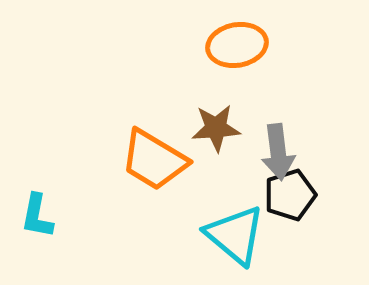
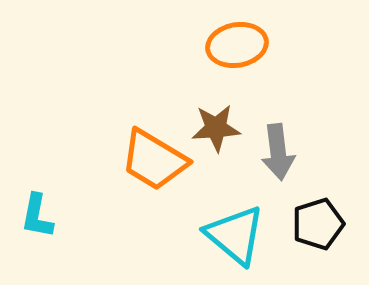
black pentagon: moved 28 px right, 29 px down
